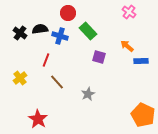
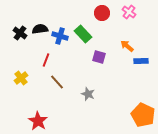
red circle: moved 34 px right
green rectangle: moved 5 px left, 3 px down
yellow cross: moved 1 px right
gray star: rotated 24 degrees counterclockwise
red star: moved 2 px down
